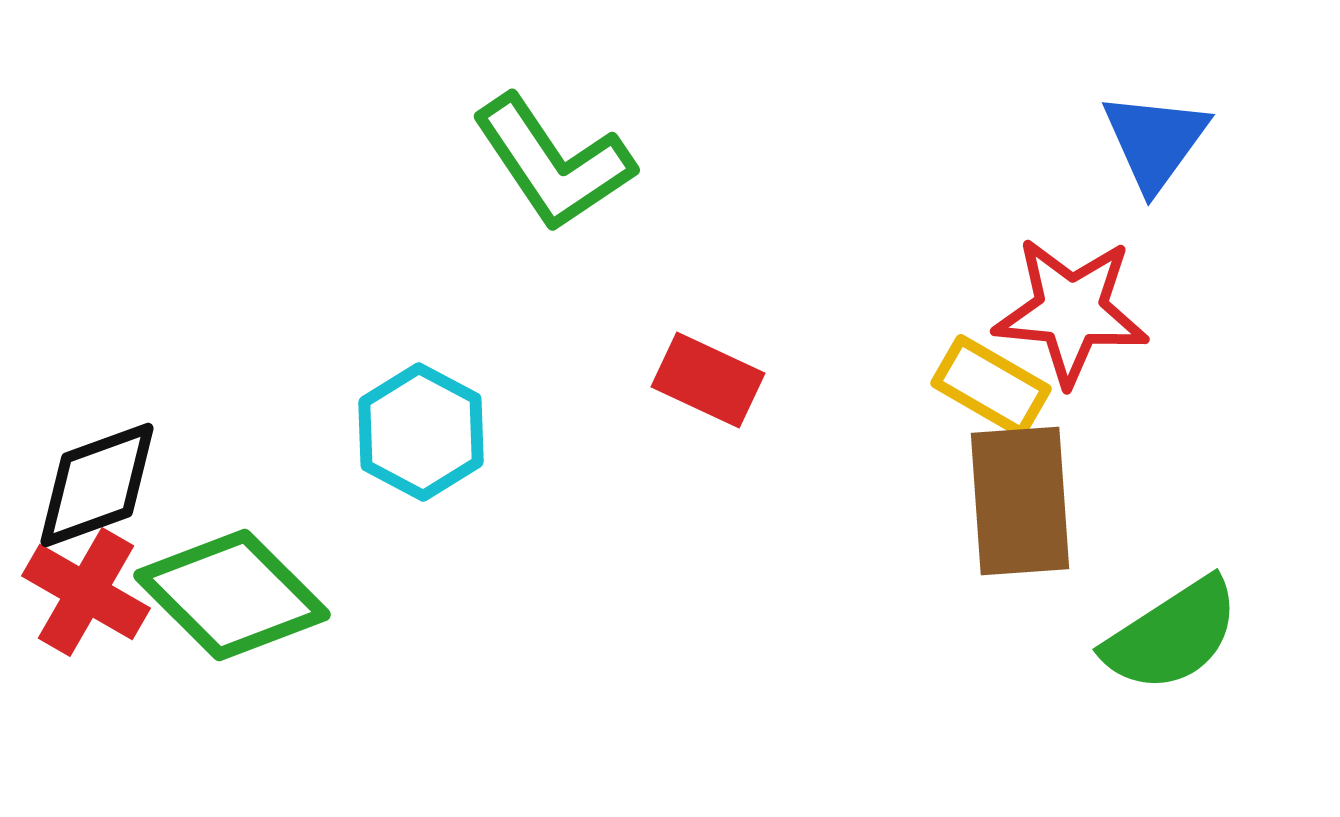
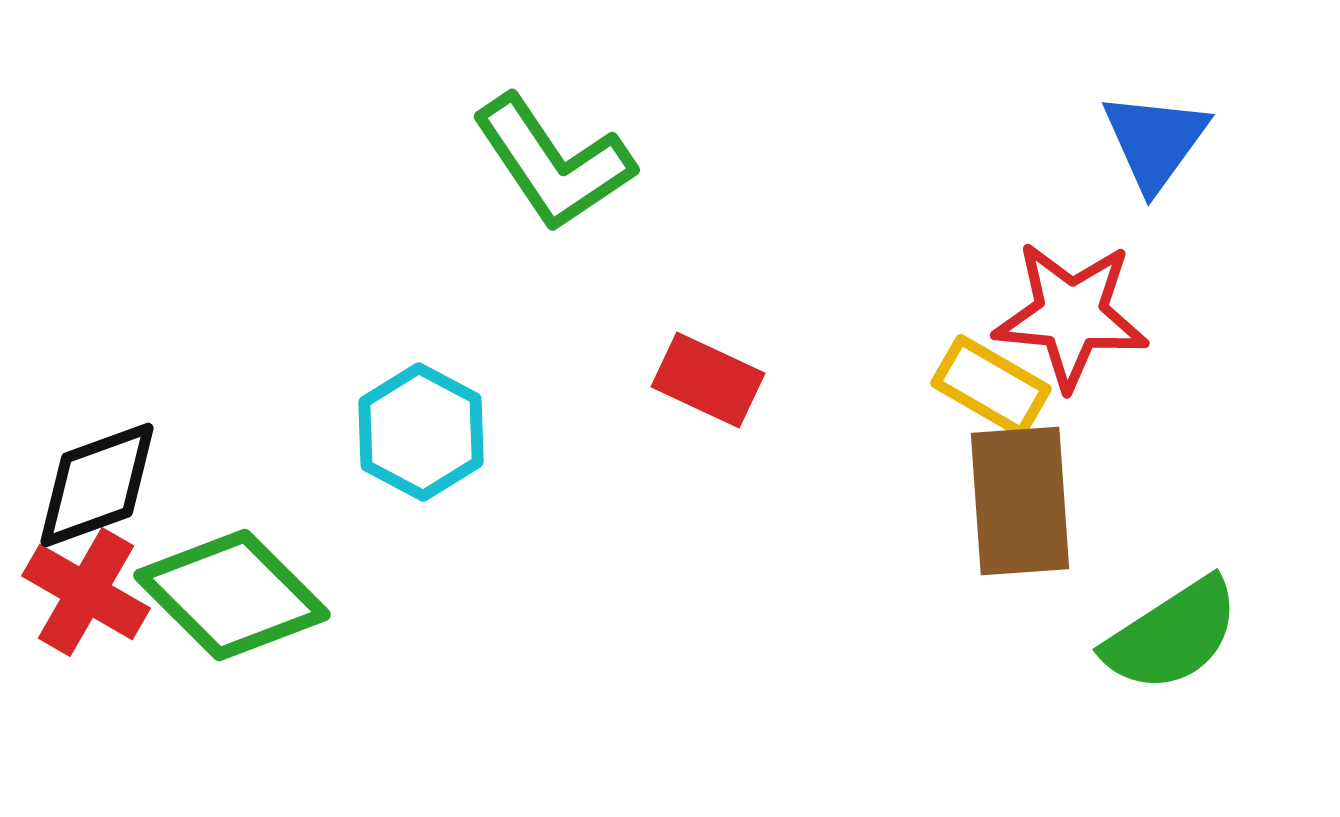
red star: moved 4 px down
